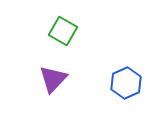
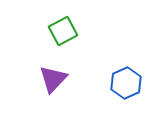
green square: rotated 32 degrees clockwise
